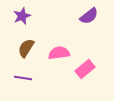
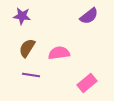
purple star: rotated 30 degrees clockwise
brown semicircle: moved 1 px right
pink rectangle: moved 2 px right, 14 px down
purple line: moved 8 px right, 3 px up
